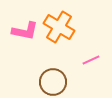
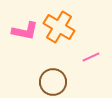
pink line: moved 3 px up
